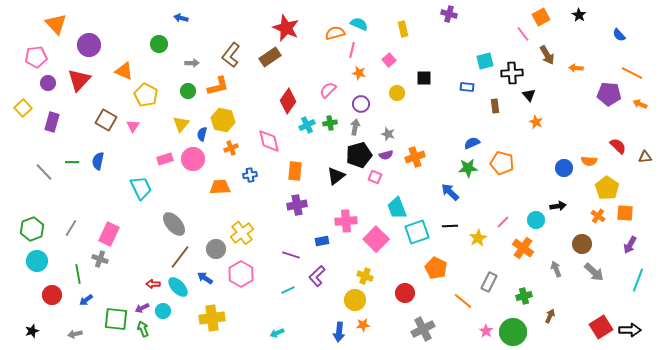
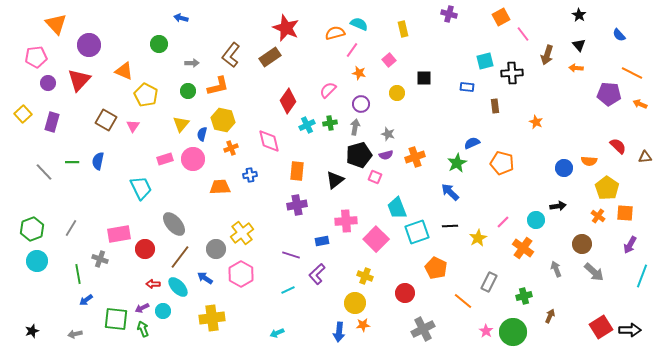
orange square at (541, 17): moved 40 px left
pink line at (352, 50): rotated 21 degrees clockwise
brown arrow at (547, 55): rotated 48 degrees clockwise
black triangle at (529, 95): moved 50 px right, 50 px up
yellow square at (23, 108): moved 6 px down
green star at (468, 168): moved 11 px left, 5 px up; rotated 24 degrees counterclockwise
orange rectangle at (295, 171): moved 2 px right
black triangle at (336, 176): moved 1 px left, 4 px down
pink rectangle at (109, 234): moved 10 px right; rotated 55 degrees clockwise
purple L-shape at (317, 276): moved 2 px up
cyan line at (638, 280): moved 4 px right, 4 px up
red circle at (52, 295): moved 93 px right, 46 px up
yellow circle at (355, 300): moved 3 px down
